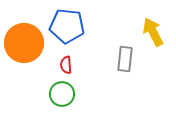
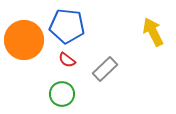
orange circle: moved 3 px up
gray rectangle: moved 20 px left, 10 px down; rotated 40 degrees clockwise
red semicircle: moved 1 px right, 5 px up; rotated 48 degrees counterclockwise
